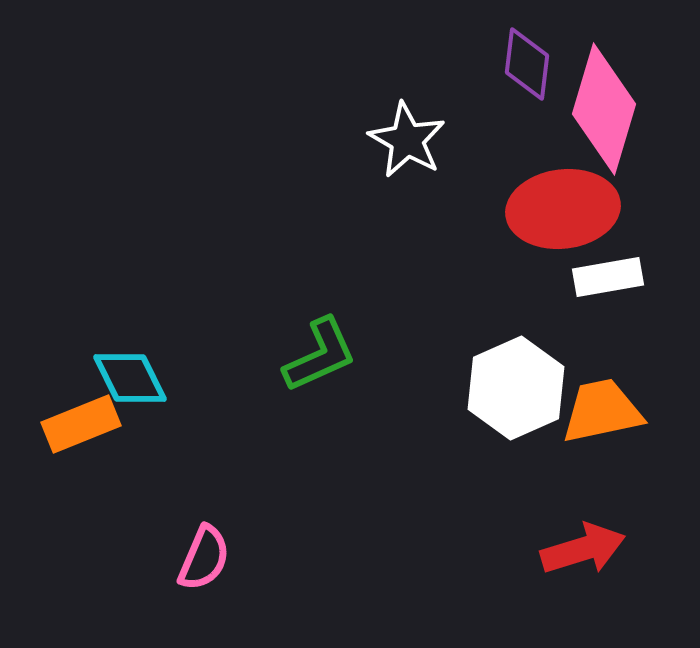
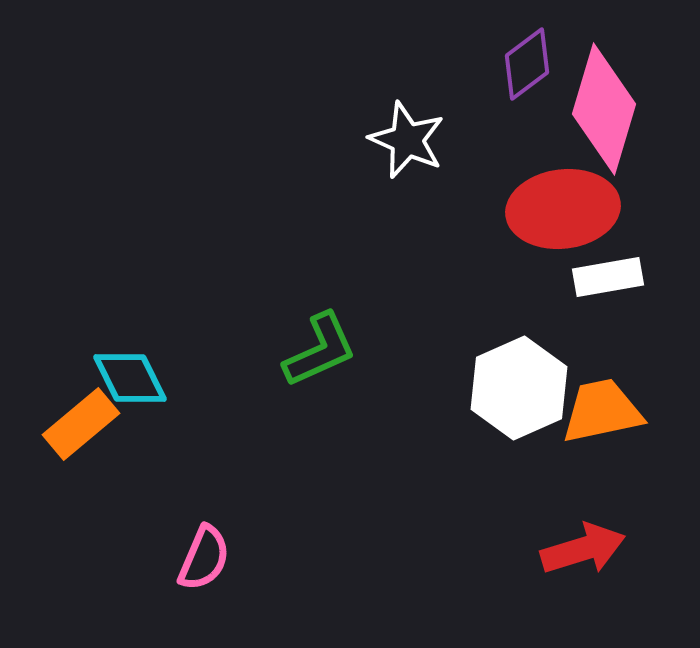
purple diamond: rotated 46 degrees clockwise
white star: rotated 6 degrees counterclockwise
green L-shape: moved 5 px up
white hexagon: moved 3 px right
orange rectangle: rotated 18 degrees counterclockwise
